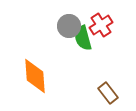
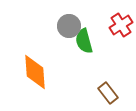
red cross: moved 20 px right
green semicircle: moved 1 px right, 3 px down
orange diamond: moved 4 px up
